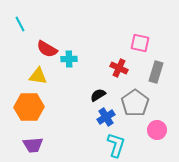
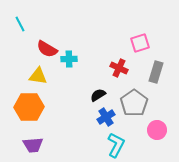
pink square: rotated 30 degrees counterclockwise
gray pentagon: moved 1 px left
cyan L-shape: rotated 10 degrees clockwise
